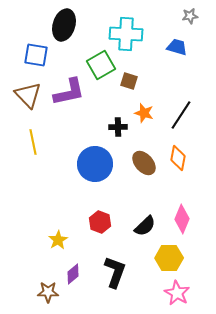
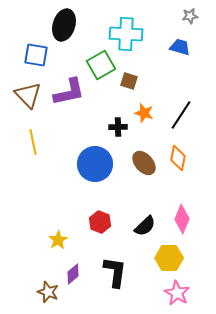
blue trapezoid: moved 3 px right
black L-shape: rotated 12 degrees counterclockwise
brown star: rotated 20 degrees clockwise
